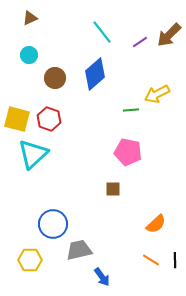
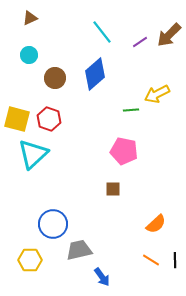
pink pentagon: moved 4 px left, 1 px up
